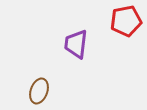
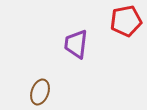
brown ellipse: moved 1 px right, 1 px down
